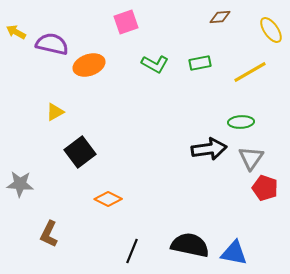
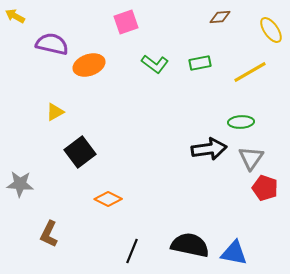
yellow arrow: moved 1 px left, 16 px up
green L-shape: rotated 8 degrees clockwise
